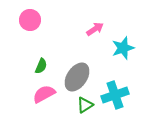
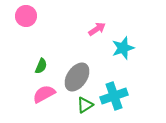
pink circle: moved 4 px left, 4 px up
pink arrow: moved 2 px right
cyan cross: moved 1 px left, 1 px down
